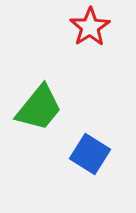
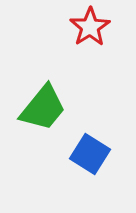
green trapezoid: moved 4 px right
